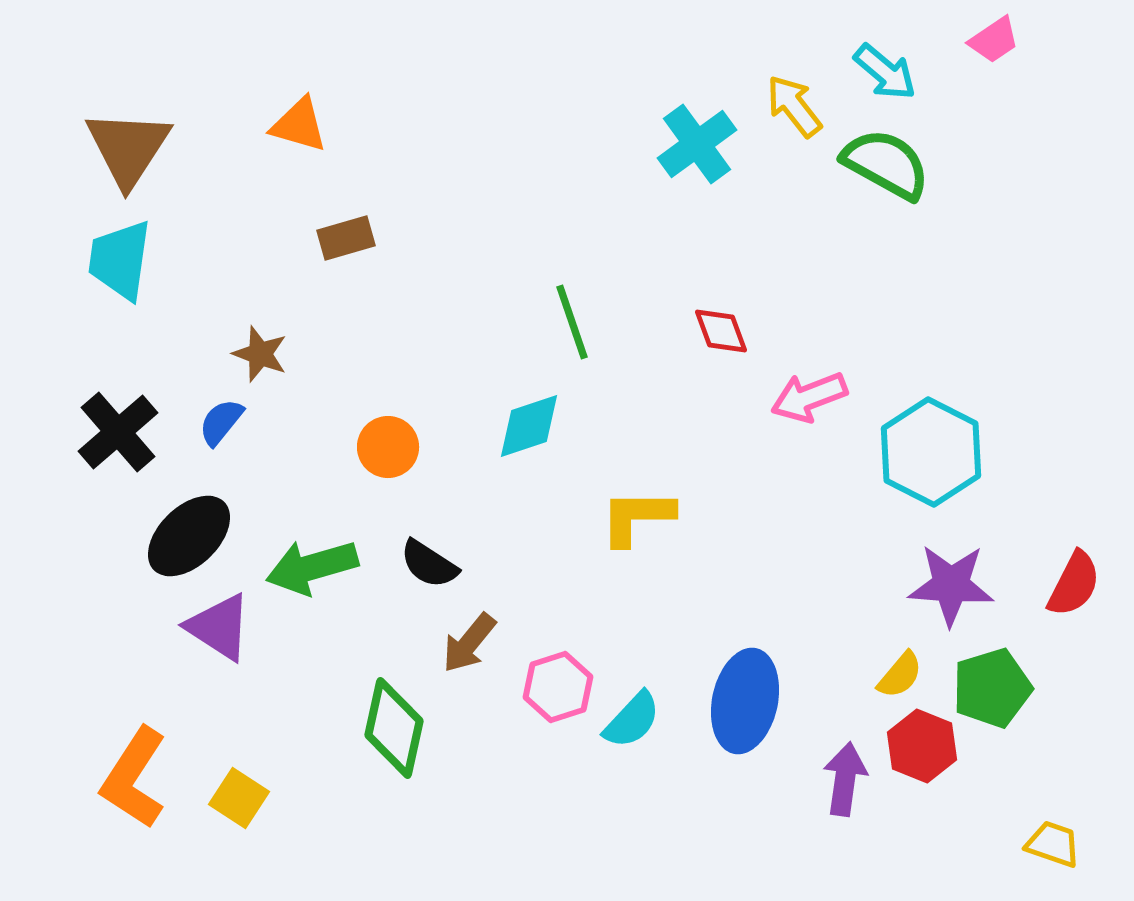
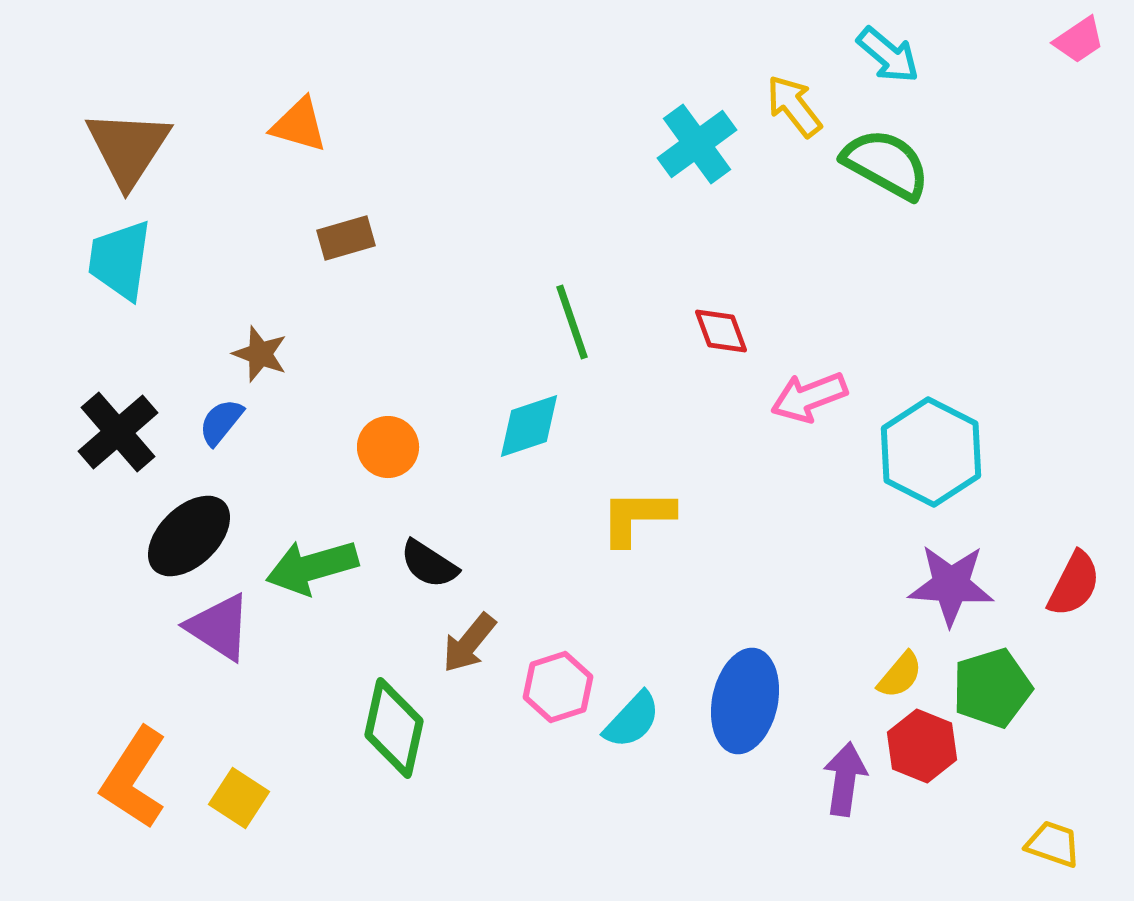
pink trapezoid: moved 85 px right
cyan arrow: moved 3 px right, 17 px up
